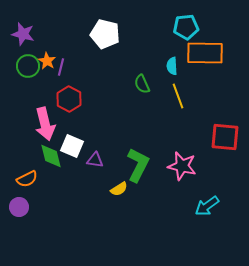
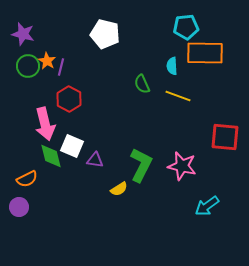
yellow line: rotated 50 degrees counterclockwise
green L-shape: moved 3 px right
